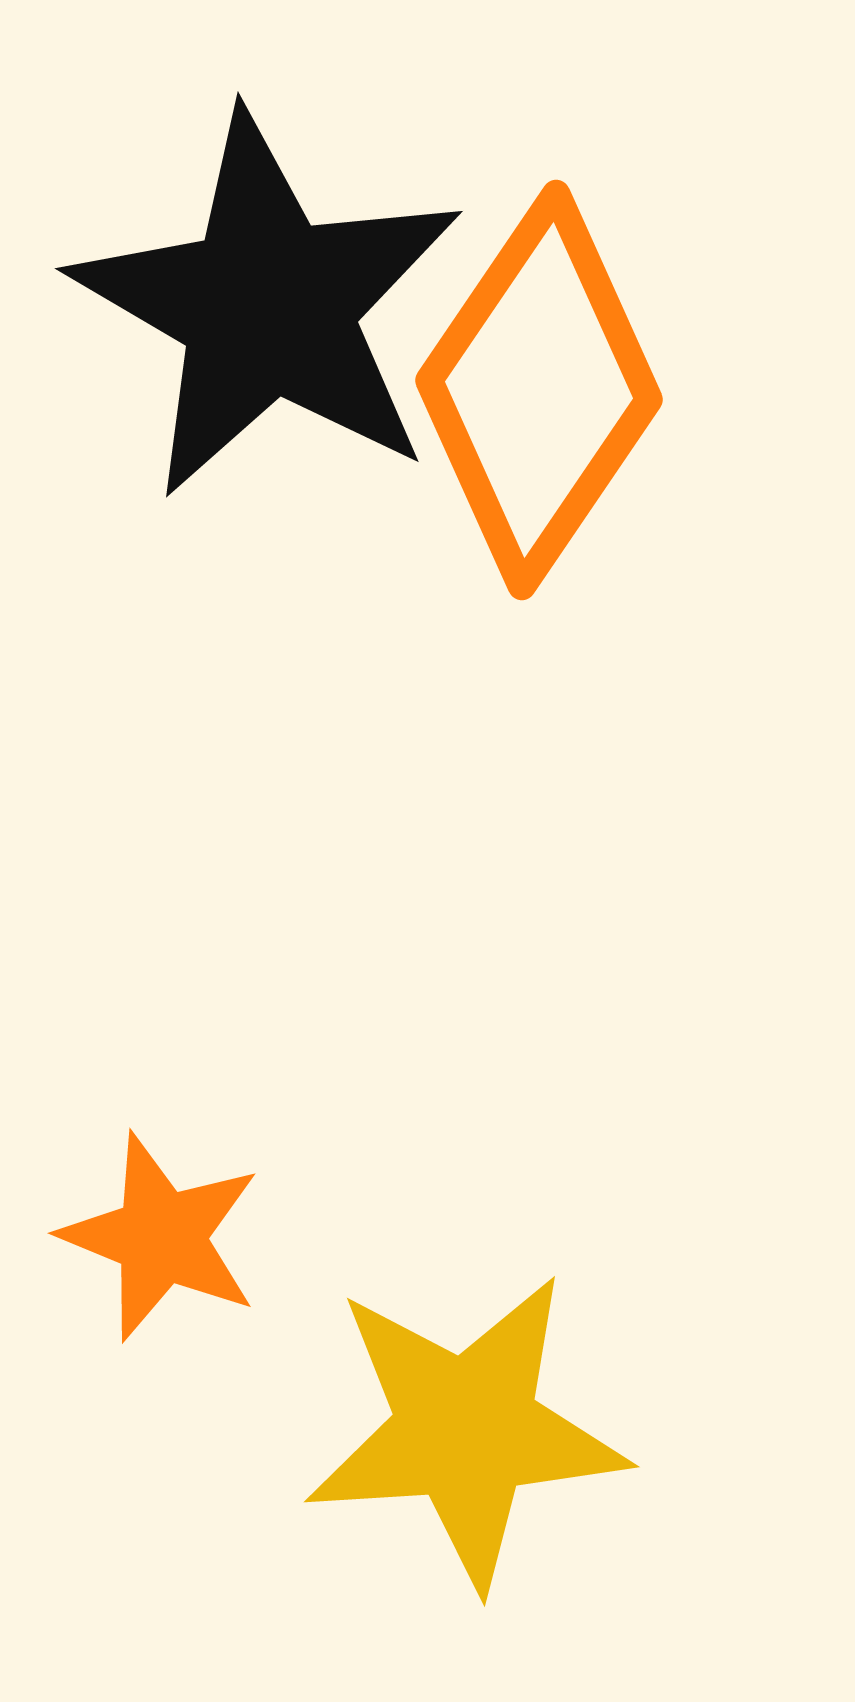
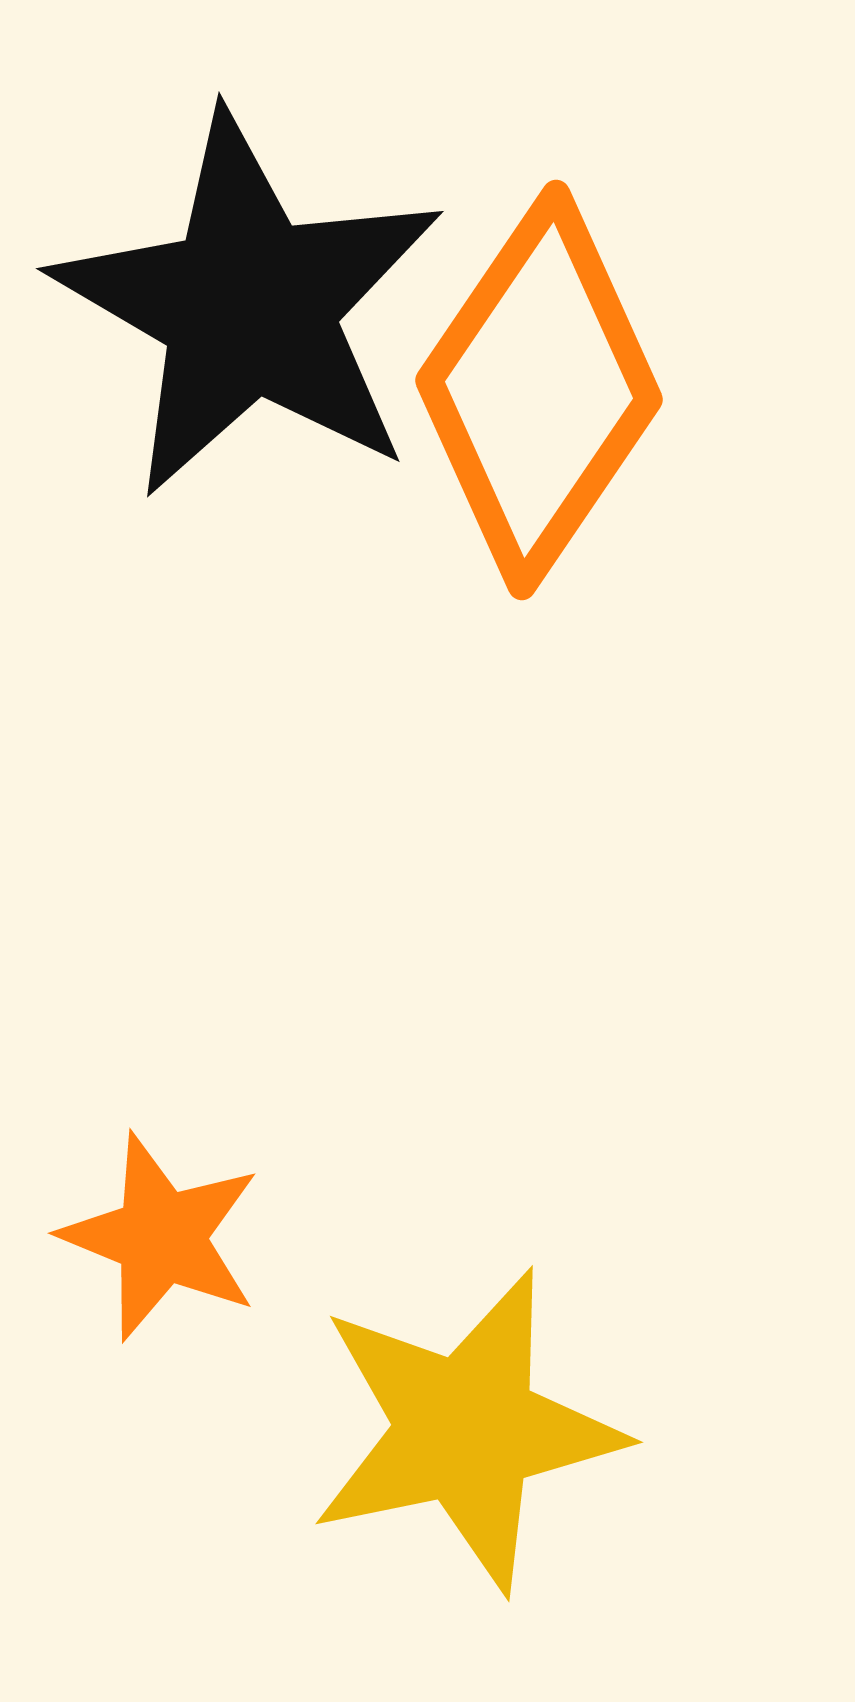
black star: moved 19 px left
yellow star: rotated 8 degrees counterclockwise
